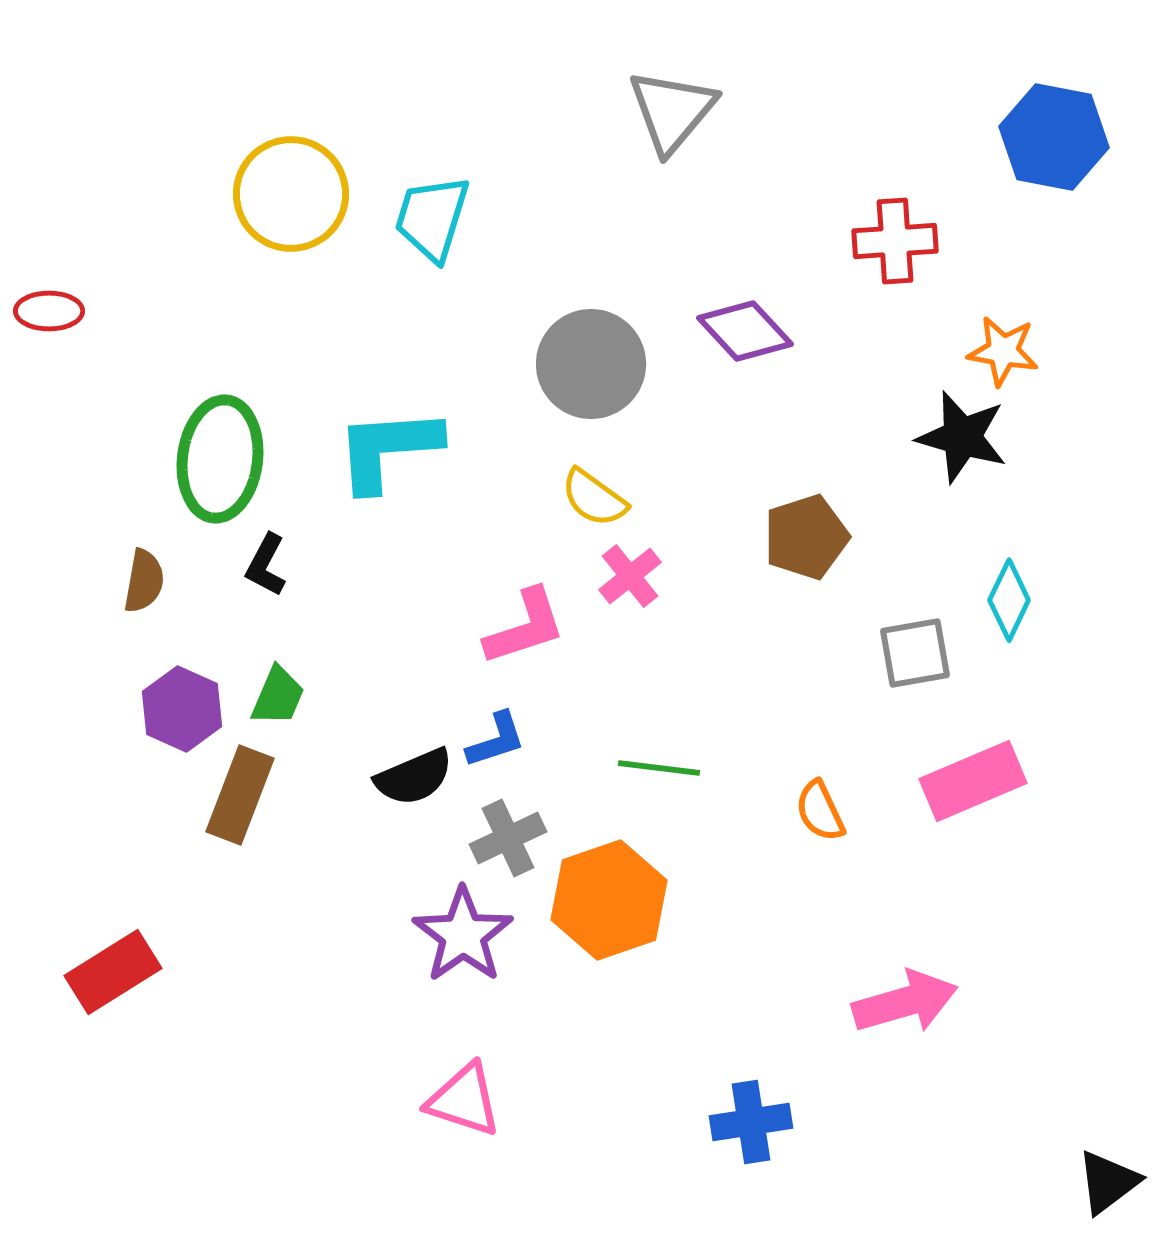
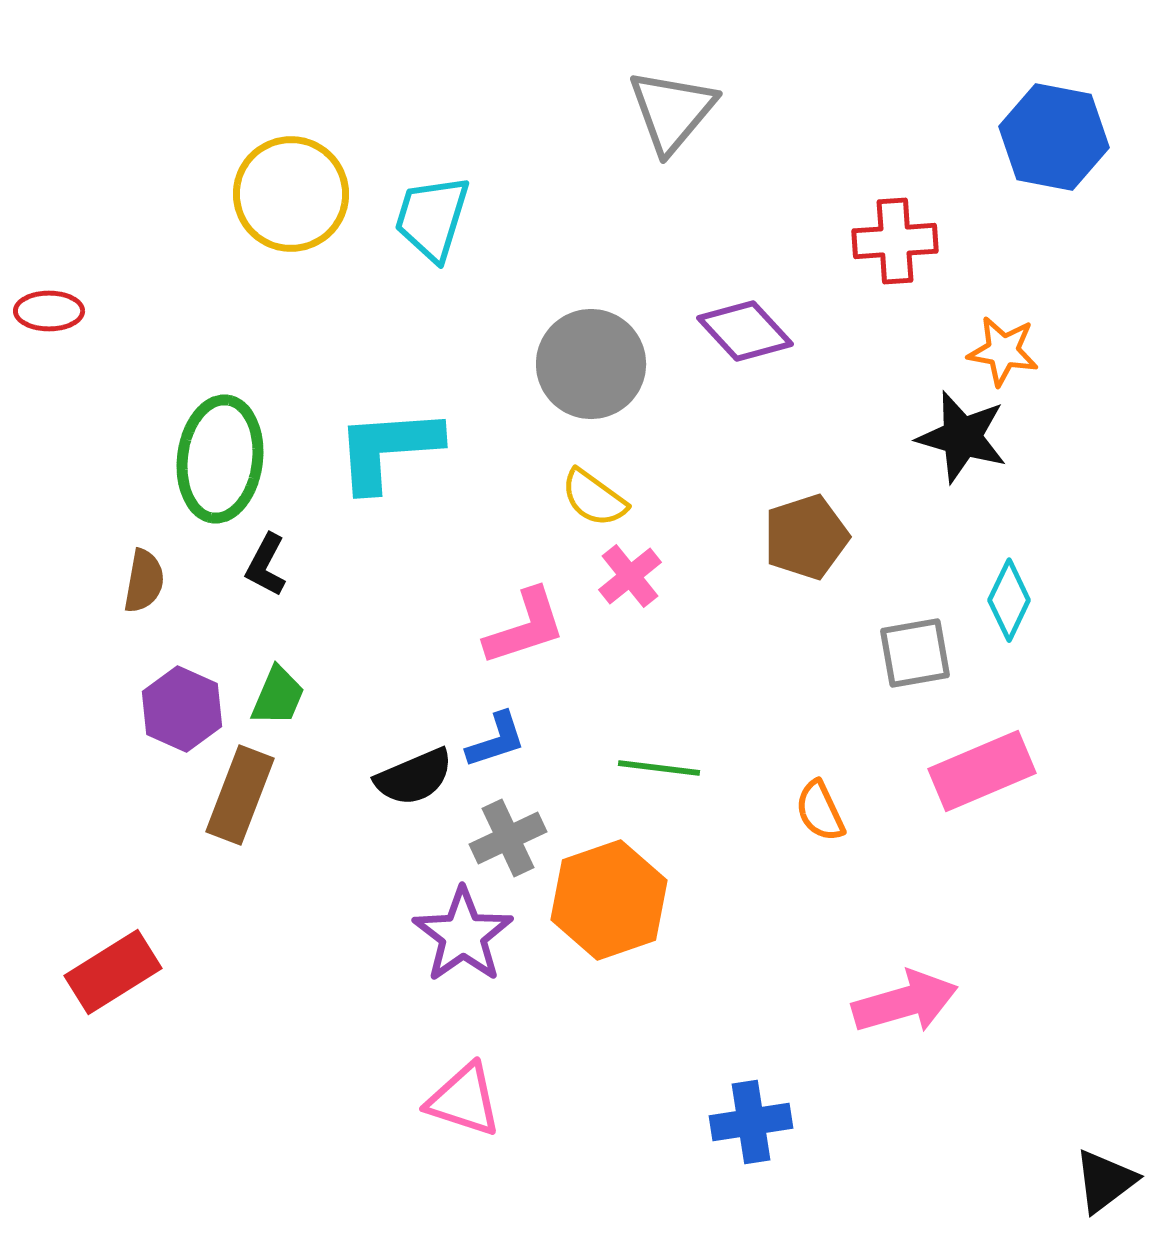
pink rectangle: moved 9 px right, 10 px up
black triangle: moved 3 px left, 1 px up
